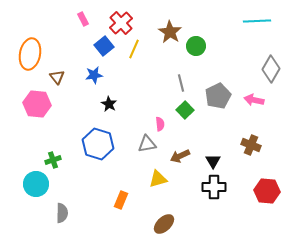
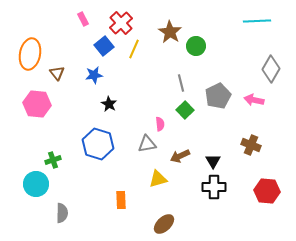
brown triangle: moved 4 px up
orange rectangle: rotated 24 degrees counterclockwise
